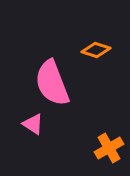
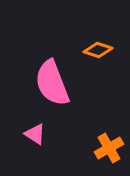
orange diamond: moved 2 px right
pink triangle: moved 2 px right, 10 px down
